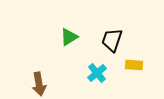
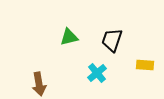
green triangle: rotated 18 degrees clockwise
yellow rectangle: moved 11 px right
